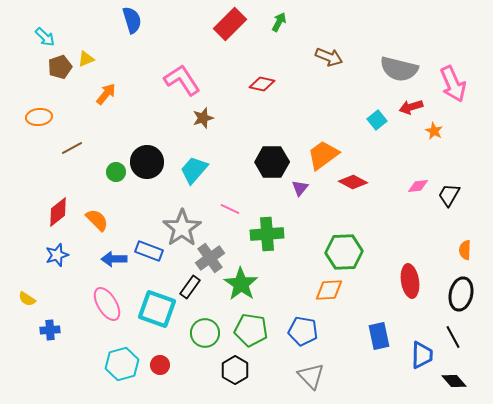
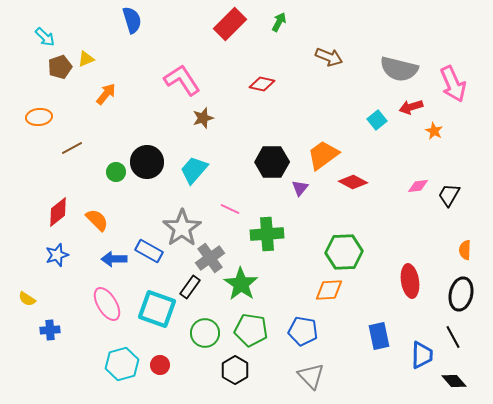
blue rectangle at (149, 251): rotated 8 degrees clockwise
